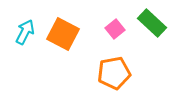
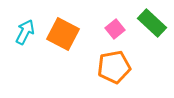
orange pentagon: moved 6 px up
